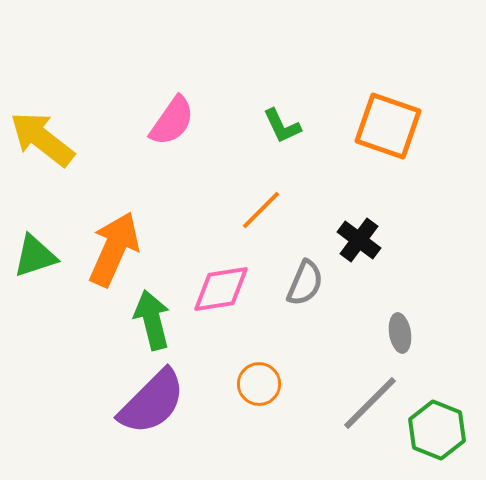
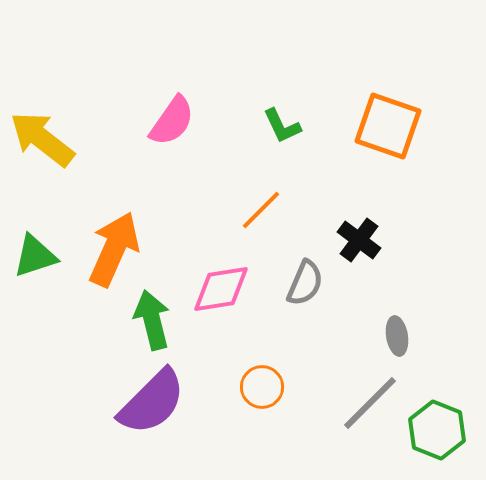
gray ellipse: moved 3 px left, 3 px down
orange circle: moved 3 px right, 3 px down
